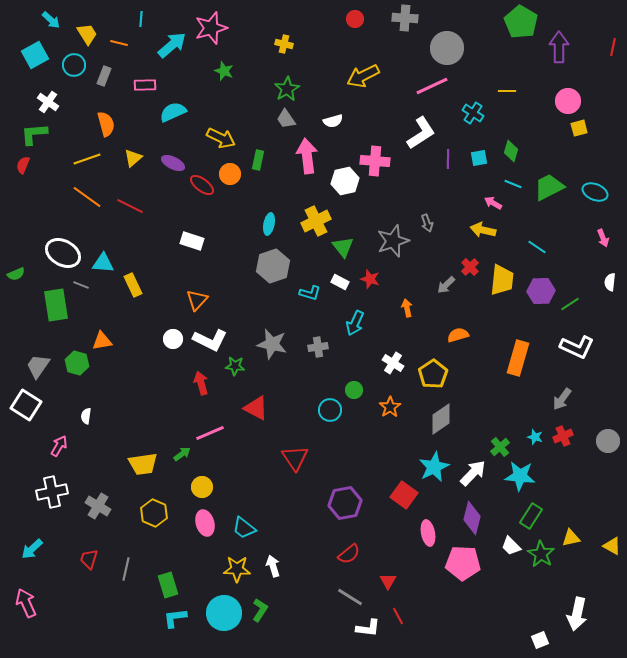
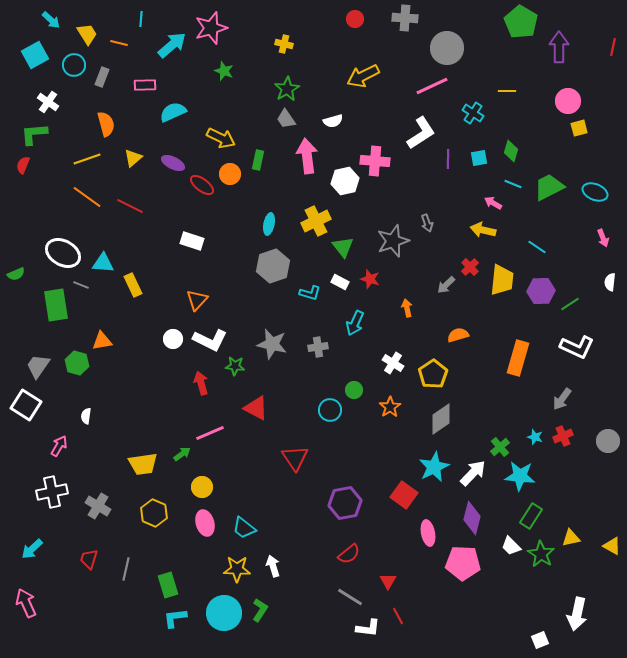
gray rectangle at (104, 76): moved 2 px left, 1 px down
